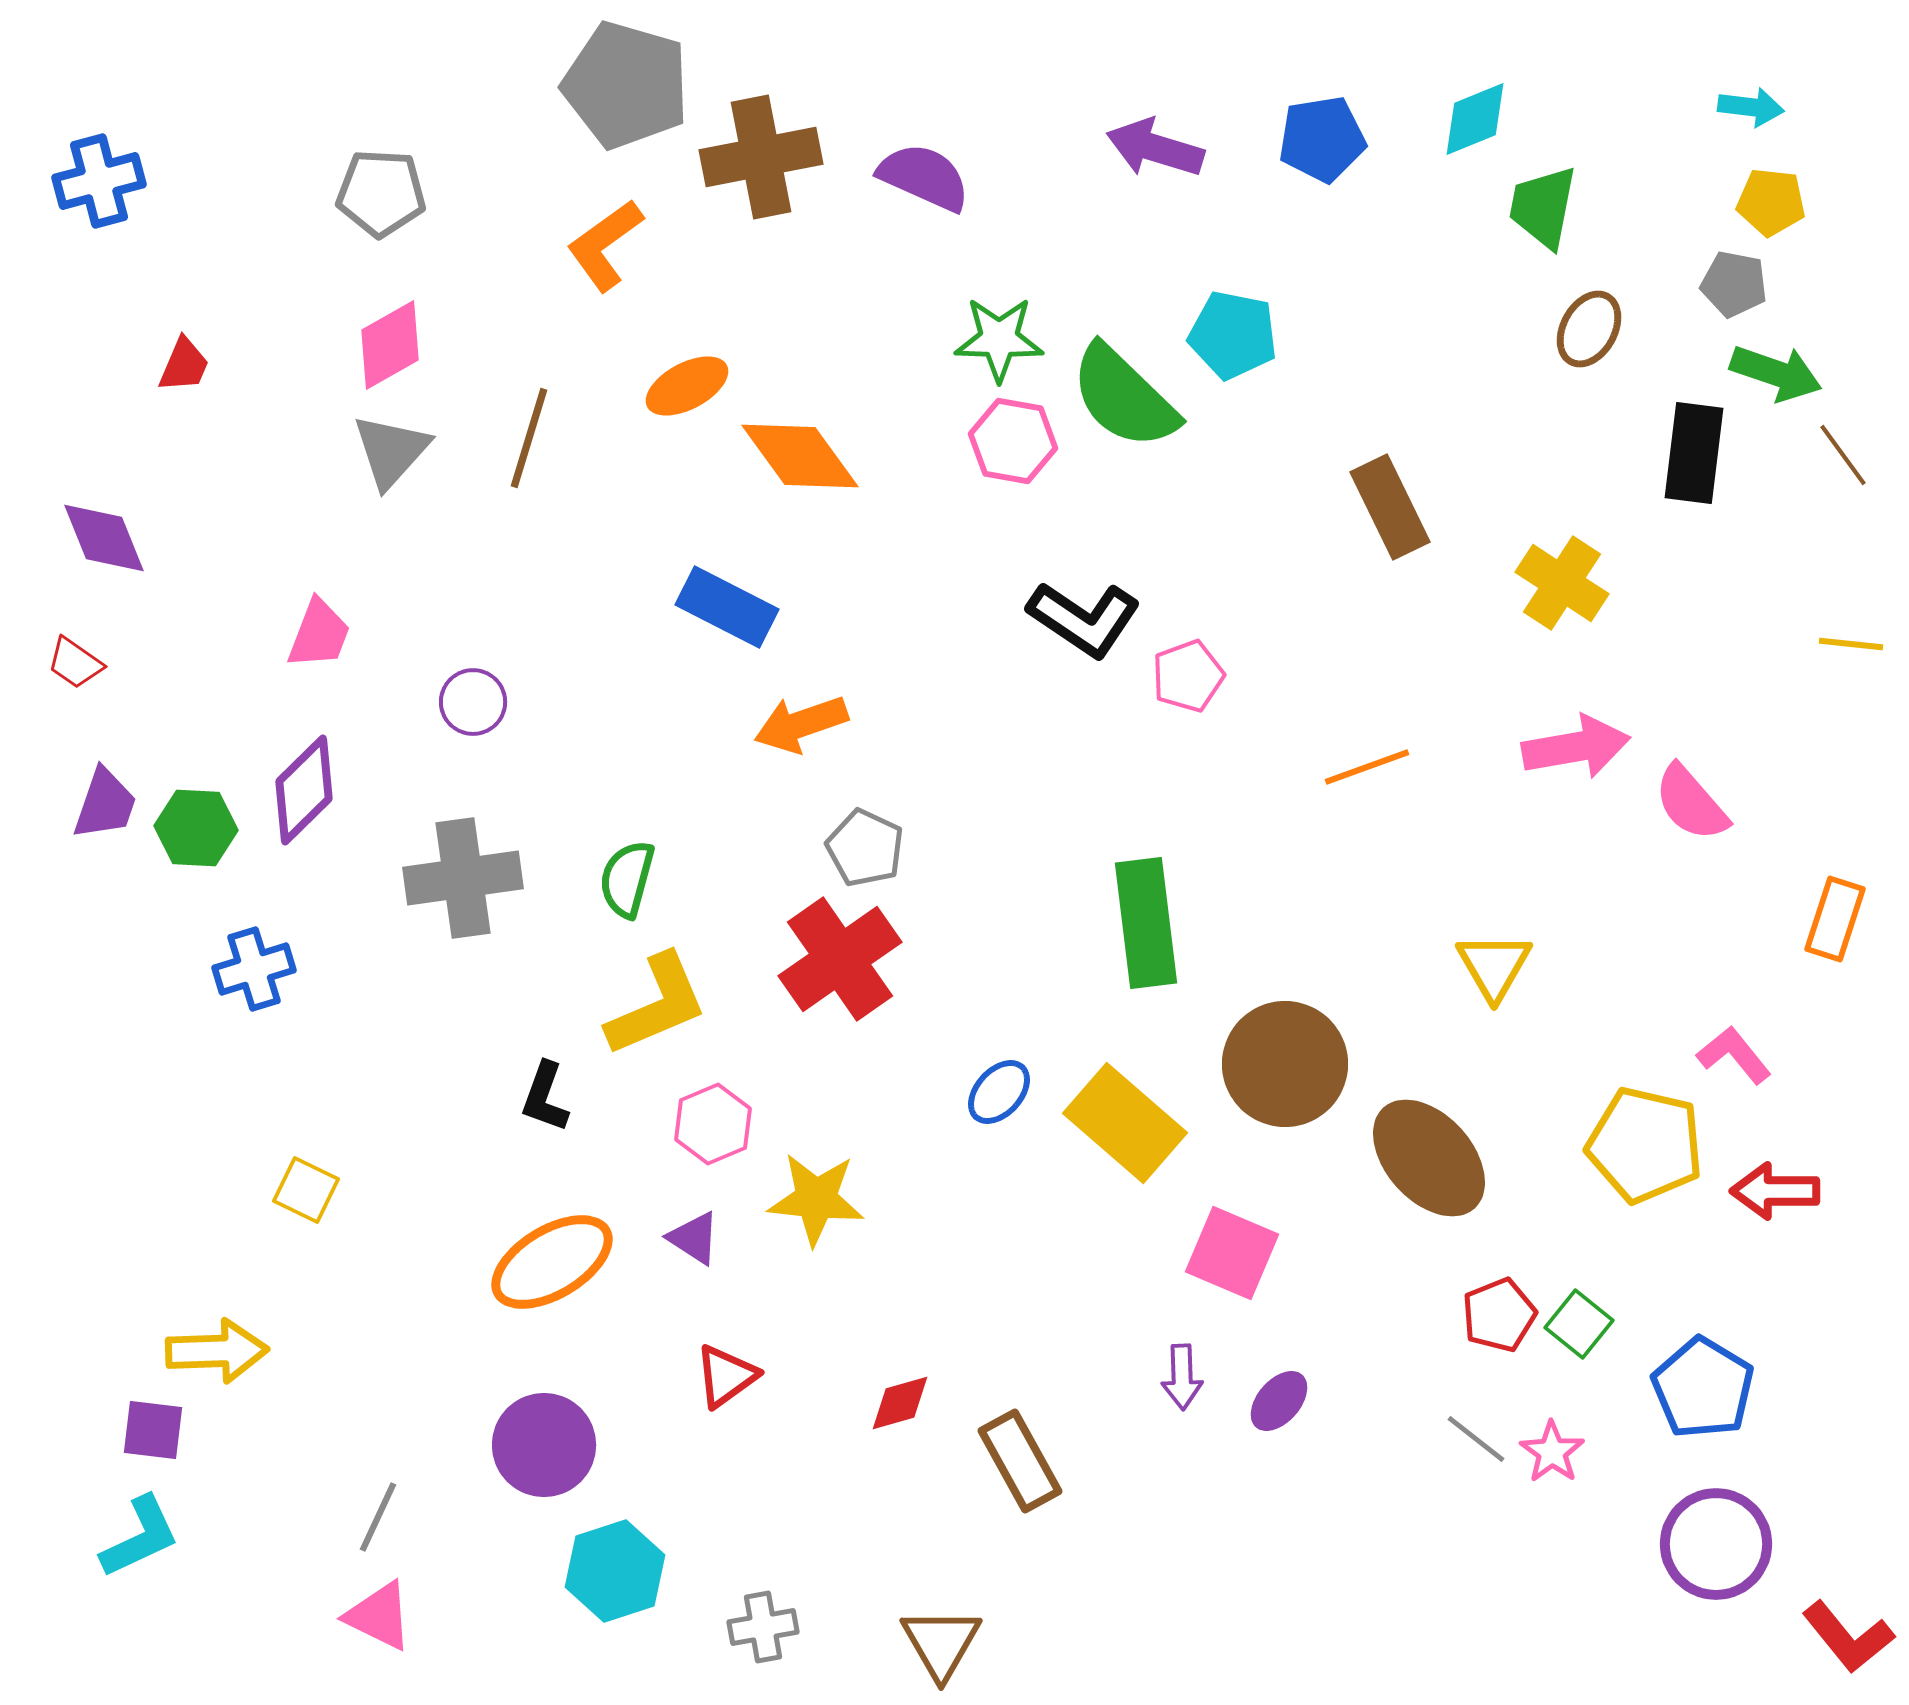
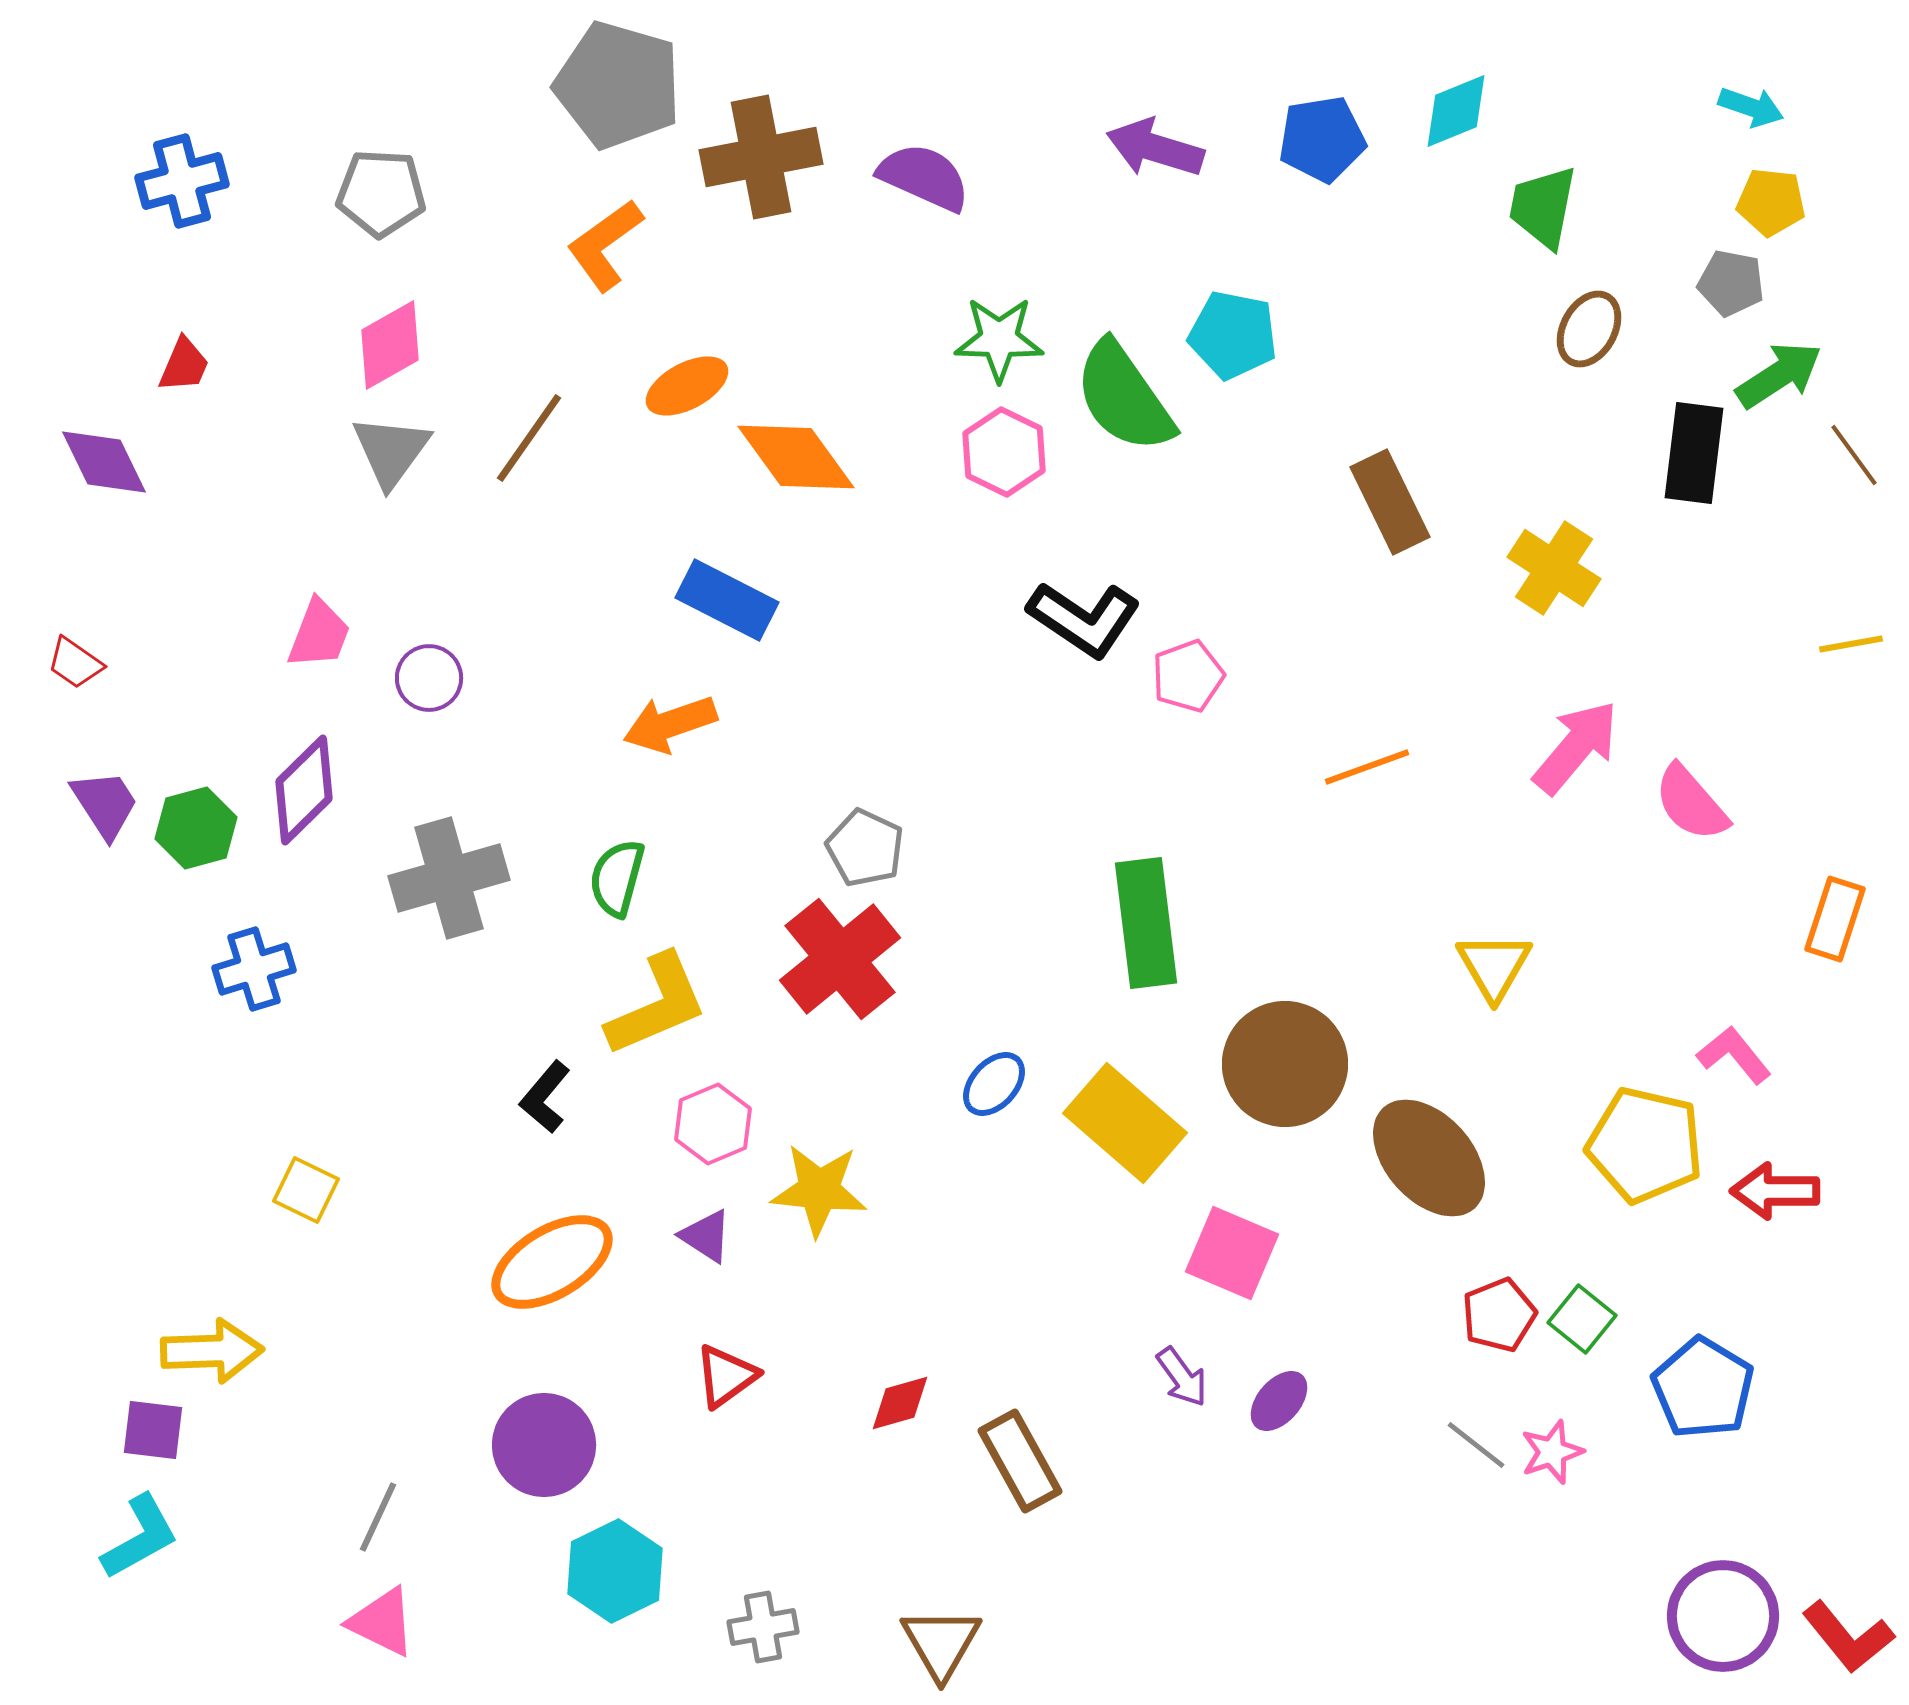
gray pentagon at (626, 85): moved 8 px left
cyan arrow at (1751, 107): rotated 12 degrees clockwise
cyan diamond at (1475, 119): moved 19 px left, 8 px up
blue cross at (99, 181): moved 83 px right
gray pentagon at (1734, 284): moved 3 px left, 1 px up
green arrow at (1776, 373): moved 3 px right, 2 px down; rotated 52 degrees counterclockwise
green semicircle at (1124, 397): rotated 11 degrees clockwise
brown line at (529, 438): rotated 18 degrees clockwise
pink hexagon at (1013, 441): moved 9 px left, 11 px down; rotated 16 degrees clockwise
gray triangle at (391, 451): rotated 6 degrees counterclockwise
brown line at (1843, 455): moved 11 px right
orange diamond at (800, 456): moved 4 px left, 1 px down
brown rectangle at (1390, 507): moved 5 px up
purple diamond at (104, 538): moved 76 px up; rotated 4 degrees counterclockwise
yellow cross at (1562, 583): moved 8 px left, 15 px up
blue rectangle at (727, 607): moved 7 px up
yellow line at (1851, 644): rotated 16 degrees counterclockwise
purple circle at (473, 702): moved 44 px left, 24 px up
orange arrow at (801, 724): moved 131 px left
pink arrow at (1576, 747): rotated 40 degrees counterclockwise
purple trapezoid at (105, 804): rotated 52 degrees counterclockwise
green hexagon at (196, 828): rotated 18 degrees counterclockwise
gray cross at (463, 878): moved 14 px left; rotated 8 degrees counterclockwise
green semicircle at (627, 879): moved 10 px left, 1 px up
red cross at (840, 959): rotated 4 degrees counterclockwise
blue ellipse at (999, 1092): moved 5 px left, 8 px up
black L-shape at (545, 1097): rotated 20 degrees clockwise
yellow star at (816, 1199): moved 3 px right, 9 px up
purple triangle at (694, 1238): moved 12 px right, 2 px up
green square at (1579, 1324): moved 3 px right, 5 px up
yellow arrow at (217, 1351): moved 5 px left
purple arrow at (1182, 1377): rotated 34 degrees counterclockwise
gray line at (1476, 1439): moved 6 px down
pink star at (1552, 1452): rotated 18 degrees clockwise
cyan L-shape at (140, 1537): rotated 4 degrees counterclockwise
purple circle at (1716, 1544): moved 7 px right, 72 px down
cyan hexagon at (615, 1571): rotated 8 degrees counterclockwise
pink triangle at (379, 1616): moved 3 px right, 6 px down
